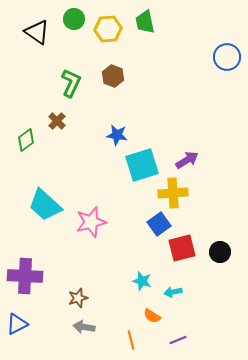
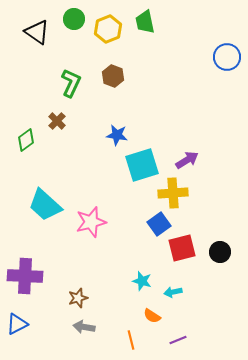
yellow hexagon: rotated 16 degrees counterclockwise
